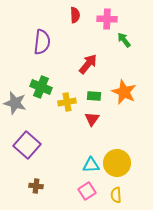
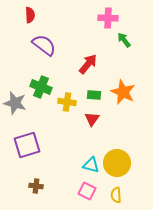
red semicircle: moved 45 px left
pink cross: moved 1 px right, 1 px up
purple semicircle: moved 2 px right, 3 px down; rotated 60 degrees counterclockwise
orange star: moved 1 px left
green rectangle: moved 1 px up
yellow cross: rotated 18 degrees clockwise
purple square: rotated 32 degrees clockwise
cyan triangle: rotated 18 degrees clockwise
pink square: rotated 30 degrees counterclockwise
